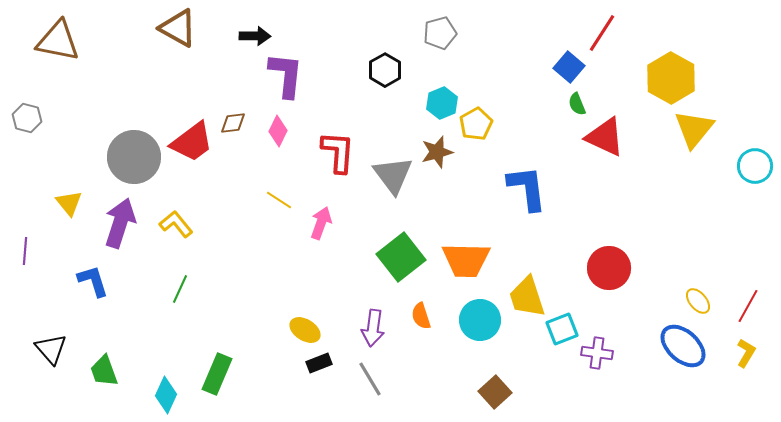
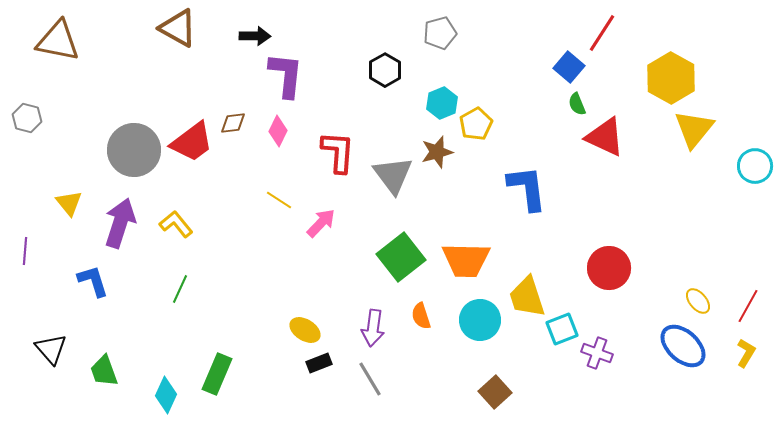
gray circle at (134, 157): moved 7 px up
pink arrow at (321, 223): rotated 24 degrees clockwise
purple cross at (597, 353): rotated 12 degrees clockwise
